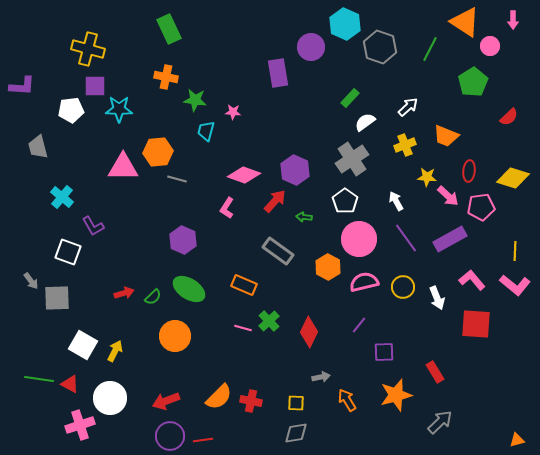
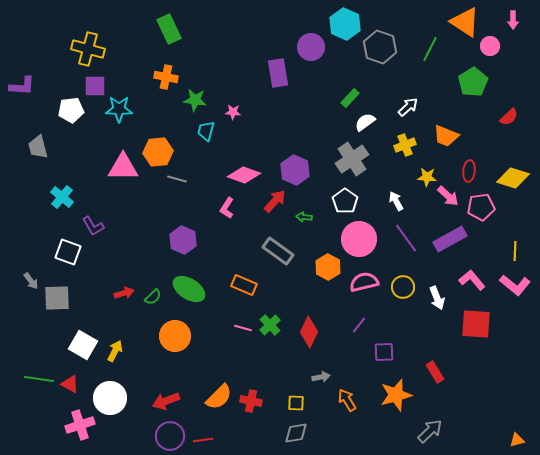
green cross at (269, 321): moved 1 px right, 4 px down
gray arrow at (440, 422): moved 10 px left, 9 px down
